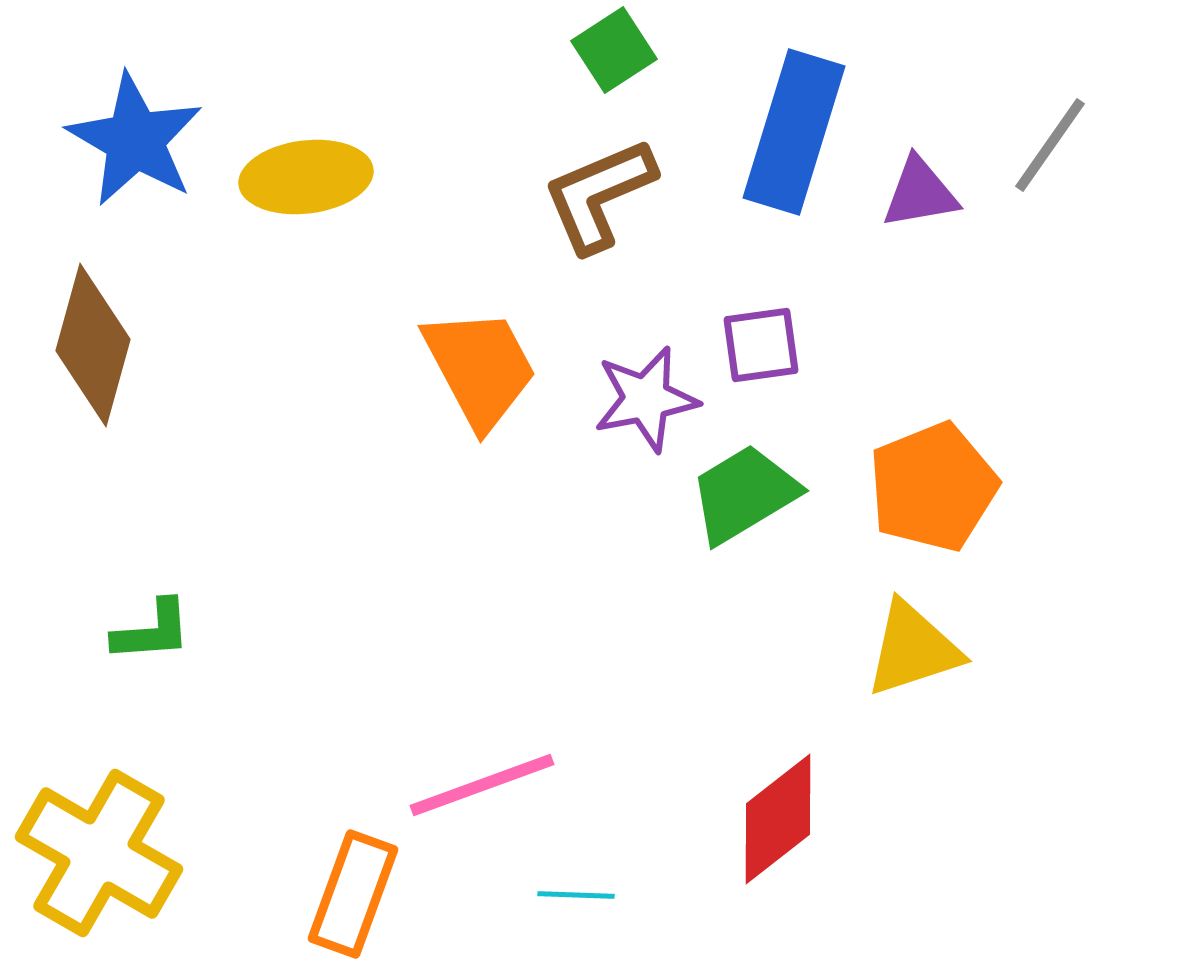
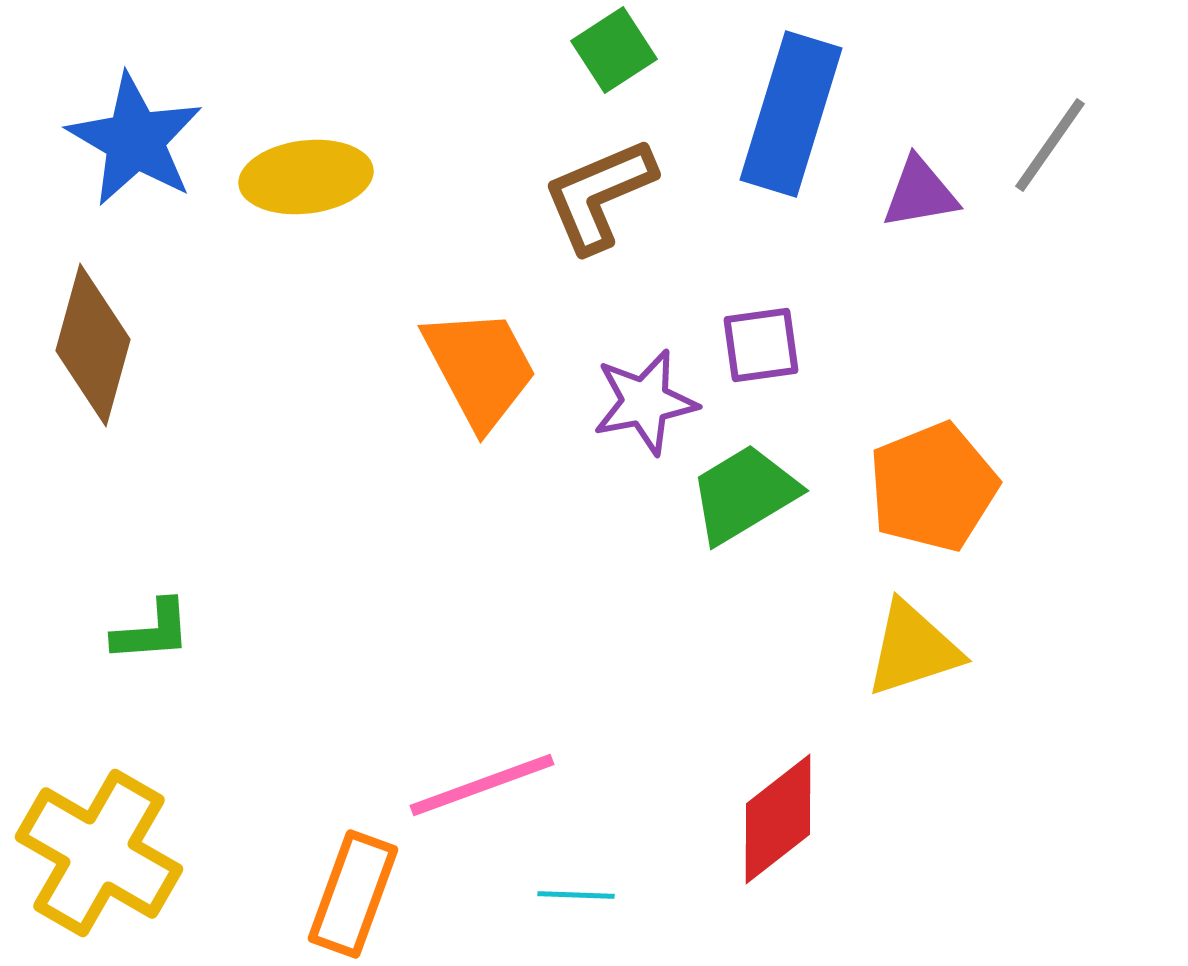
blue rectangle: moved 3 px left, 18 px up
purple star: moved 1 px left, 3 px down
